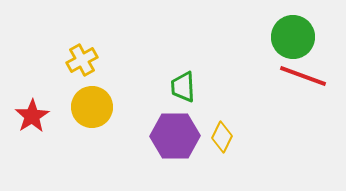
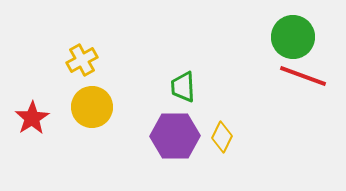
red star: moved 2 px down
